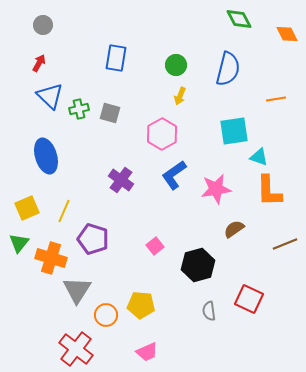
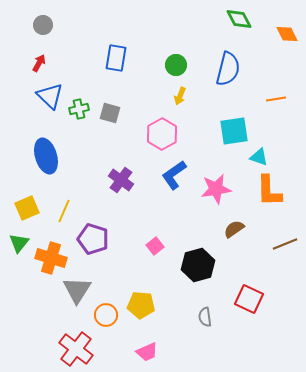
gray semicircle: moved 4 px left, 6 px down
